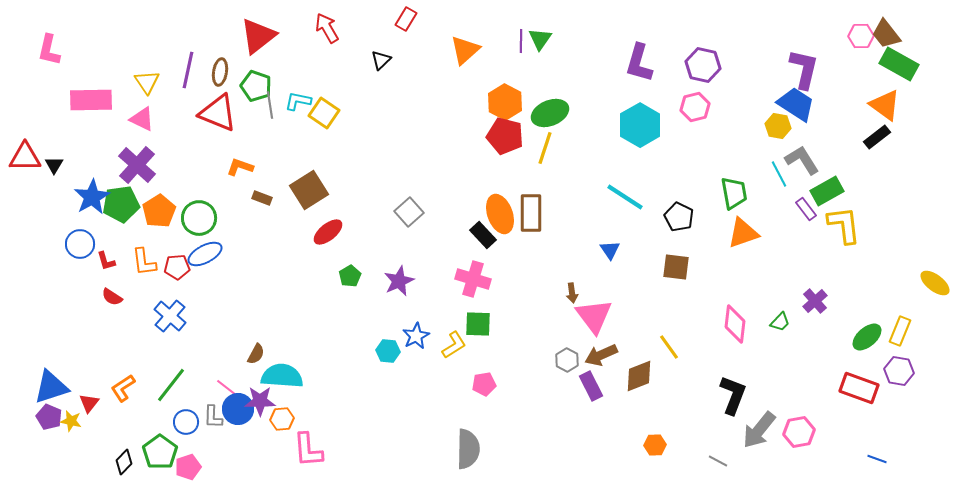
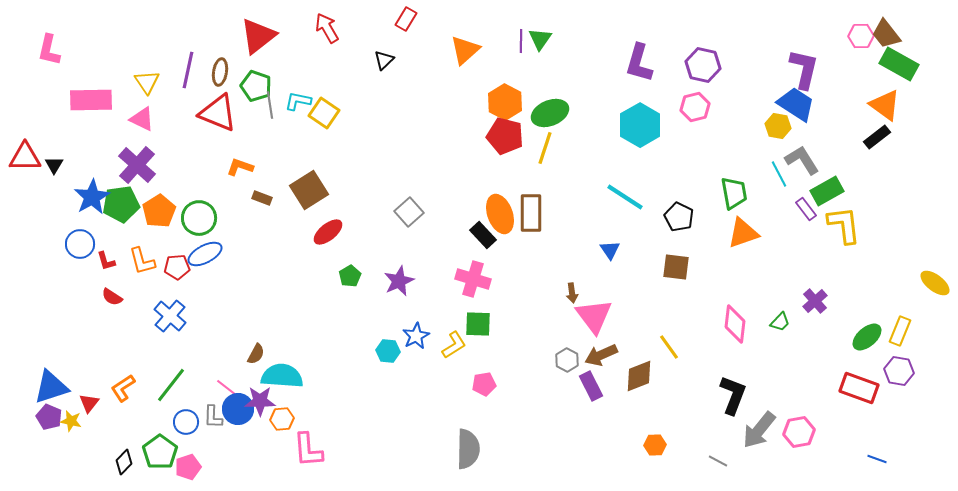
black triangle at (381, 60): moved 3 px right
orange L-shape at (144, 262): moved 2 px left, 1 px up; rotated 8 degrees counterclockwise
